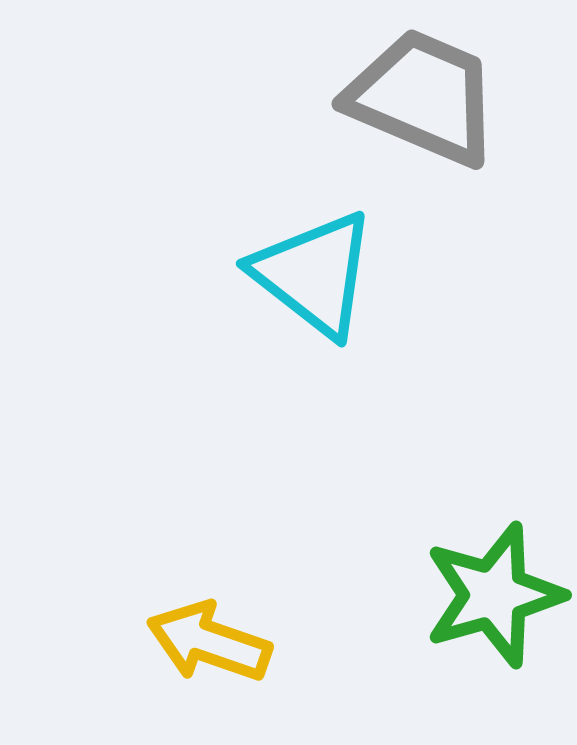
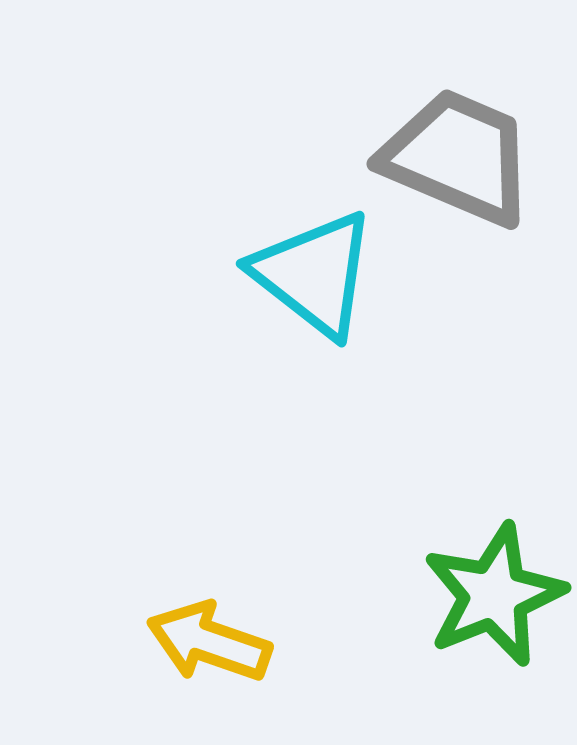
gray trapezoid: moved 35 px right, 60 px down
green star: rotated 6 degrees counterclockwise
